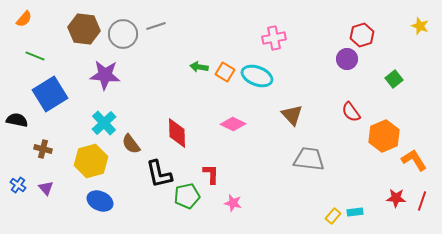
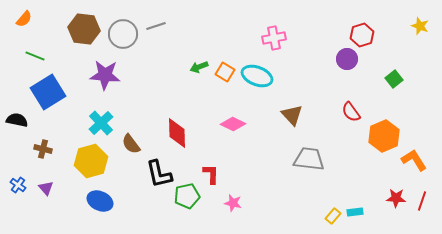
green arrow: rotated 30 degrees counterclockwise
blue square: moved 2 px left, 2 px up
cyan cross: moved 3 px left
